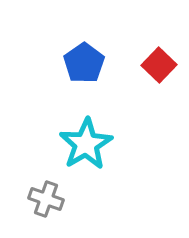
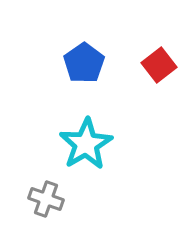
red square: rotated 8 degrees clockwise
